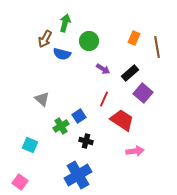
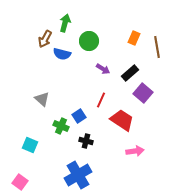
red line: moved 3 px left, 1 px down
green cross: rotated 35 degrees counterclockwise
